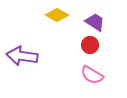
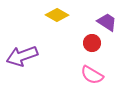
purple trapezoid: moved 12 px right
red circle: moved 2 px right, 2 px up
purple arrow: rotated 28 degrees counterclockwise
